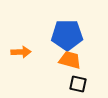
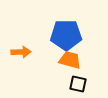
blue pentagon: moved 1 px left
